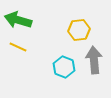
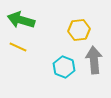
green arrow: moved 3 px right
